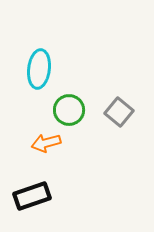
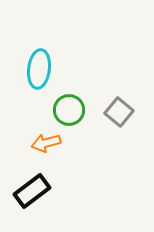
black rectangle: moved 5 px up; rotated 18 degrees counterclockwise
